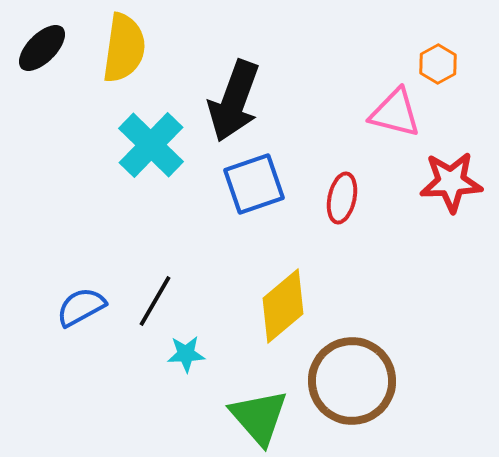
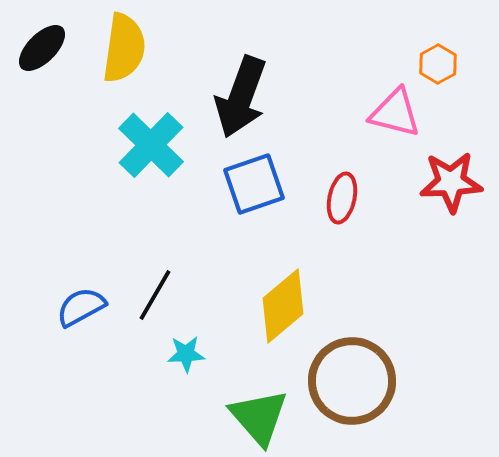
black arrow: moved 7 px right, 4 px up
black line: moved 6 px up
